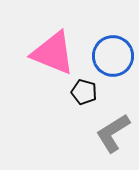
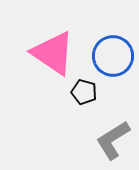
pink triangle: rotated 12 degrees clockwise
gray L-shape: moved 7 px down
